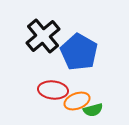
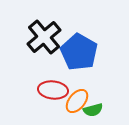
black cross: moved 1 px right, 1 px down
orange ellipse: rotated 30 degrees counterclockwise
